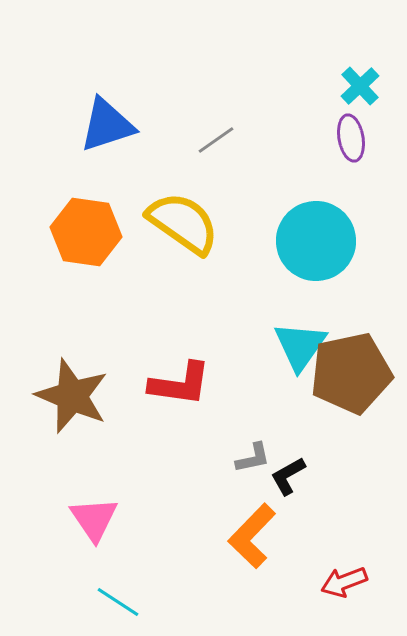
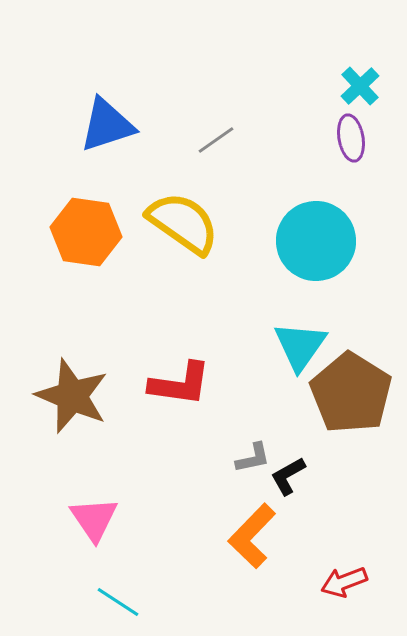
brown pentagon: moved 20 px down; rotated 28 degrees counterclockwise
